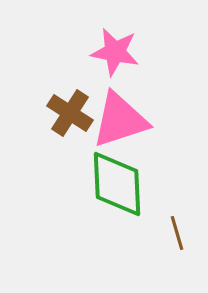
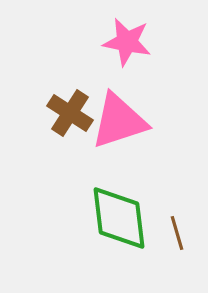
pink star: moved 12 px right, 10 px up
pink triangle: moved 1 px left, 1 px down
green diamond: moved 2 px right, 34 px down; rotated 4 degrees counterclockwise
